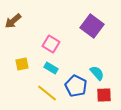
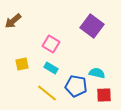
cyan semicircle: rotated 35 degrees counterclockwise
blue pentagon: rotated 15 degrees counterclockwise
